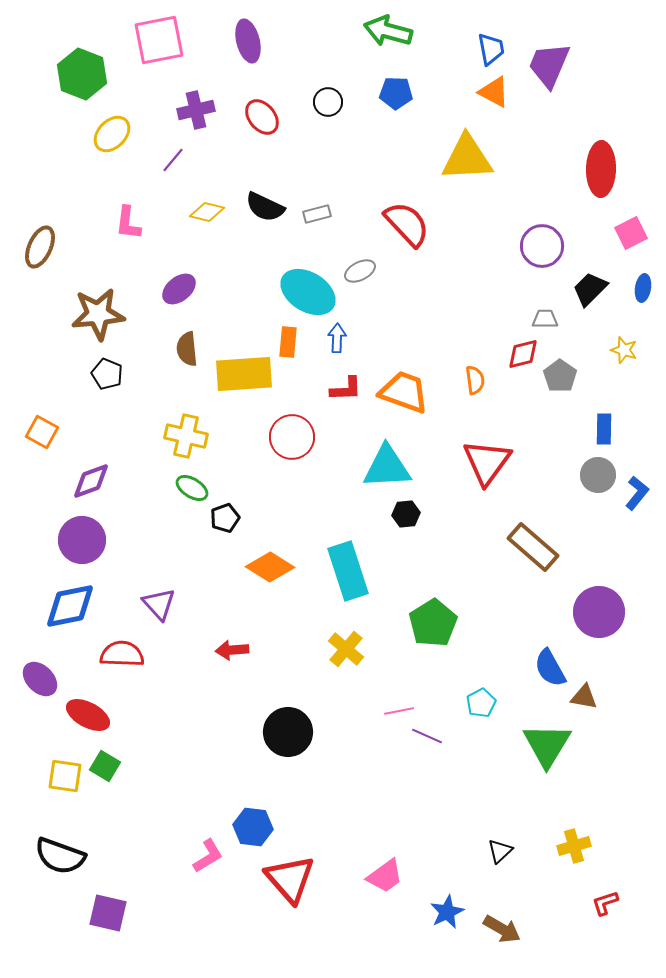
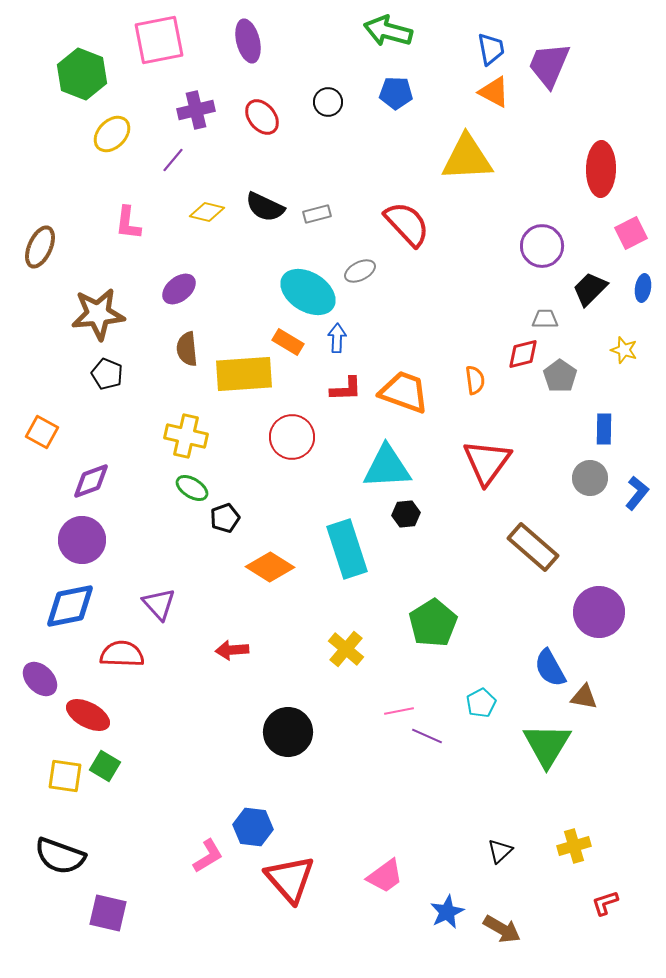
orange rectangle at (288, 342): rotated 64 degrees counterclockwise
gray circle at (598, 475): moved 8 px left, 3 px down
cyan rectangle at (348, 571): moved 1 px left, 22 px up
